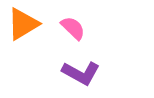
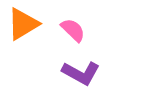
pink semicircle: moved 2 px down
